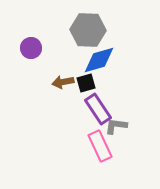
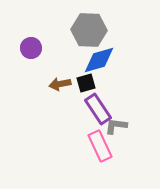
gray hexagon: moved 1 px right
brown arrow: moved 3 px left, 2 px down
